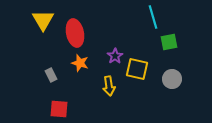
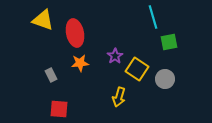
yellow triangle: rotated 40 degrees counterclockwise
orange star: rotated 24 degrees counterclockwise
yellow square: rotated 20 degrees clockwise
gray circle: moved 7 px left
yellow arrow: moved 10 px right, 11 px down; rotated 24 degrees clockwise
